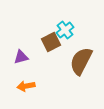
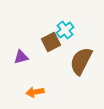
orange arrow: moved 9 px right, 6 px down
